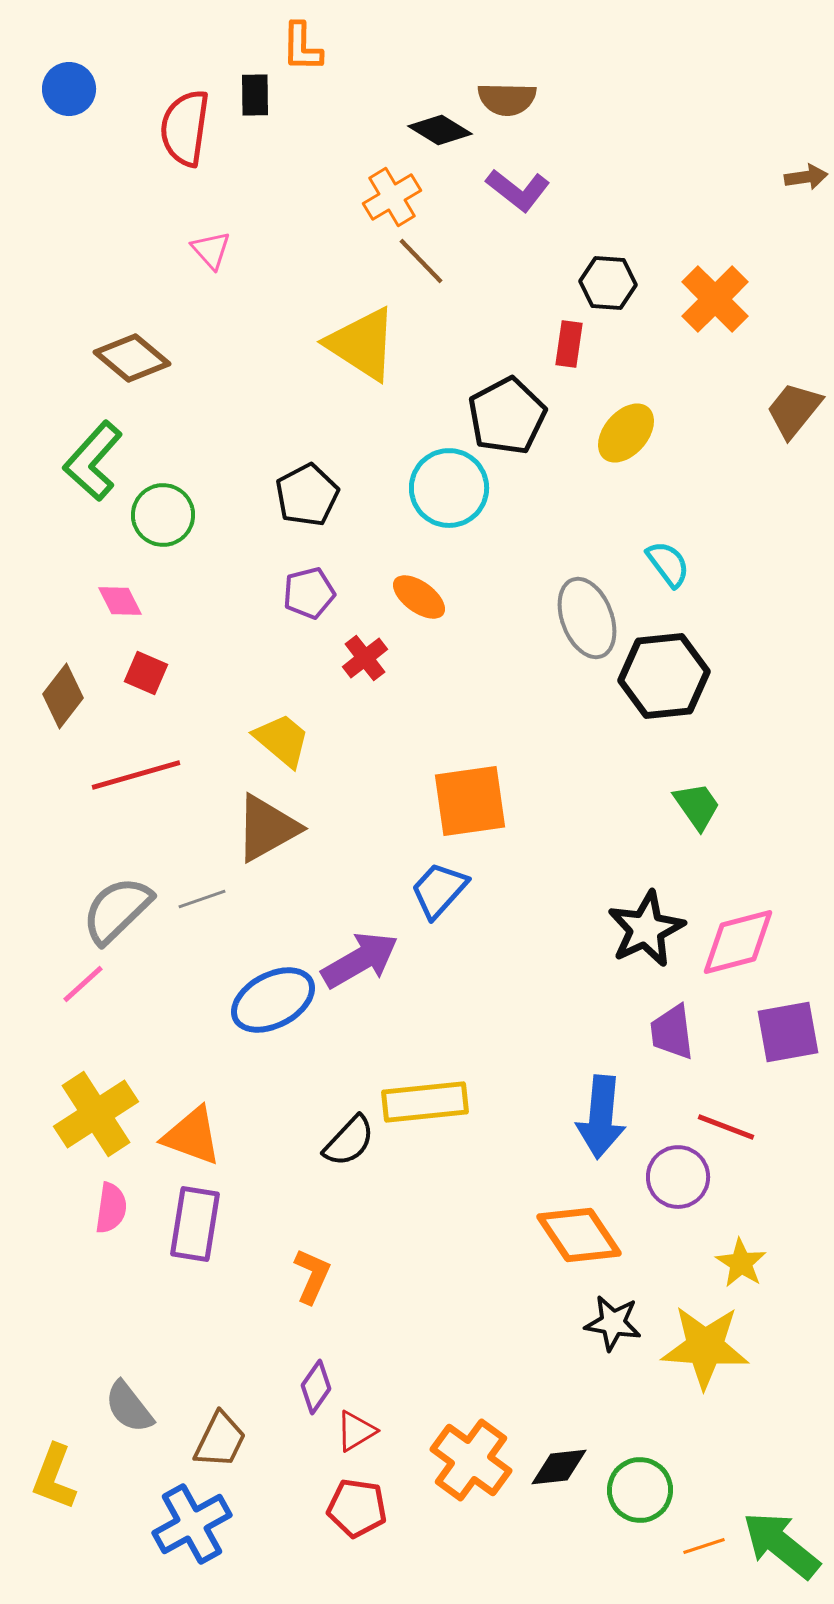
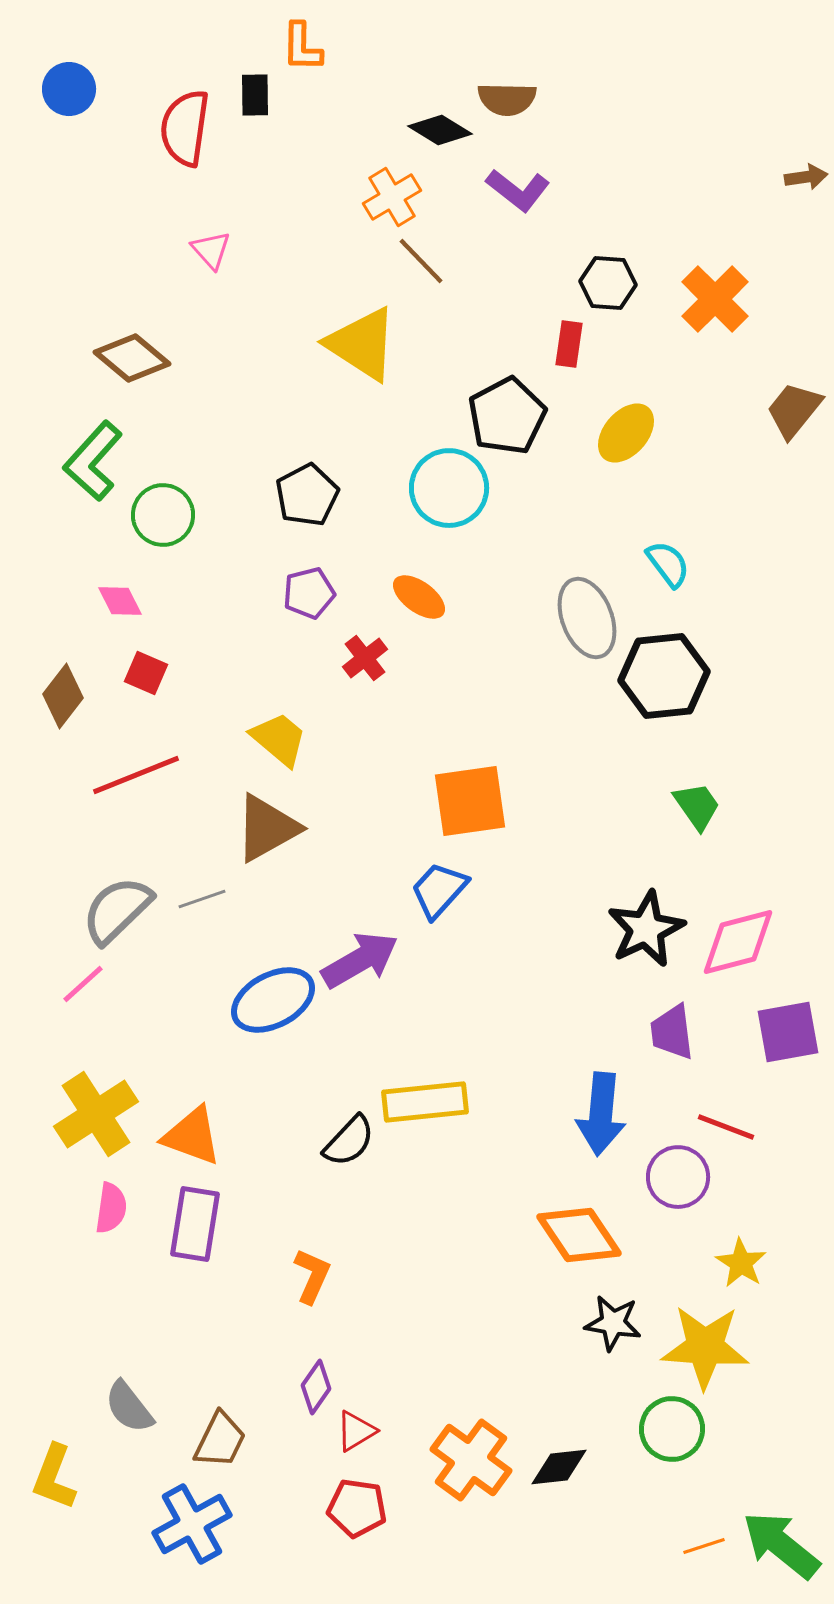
yellow trapezoid at (282, 740): moved 3 px left, 1 px up
red line at (136, 775): rotated 6 degrees counterclockwise
blue arrow at (601, 1117): moved 3 px up
green circle at (640, 1490): moved 32 px right, 61 px up
